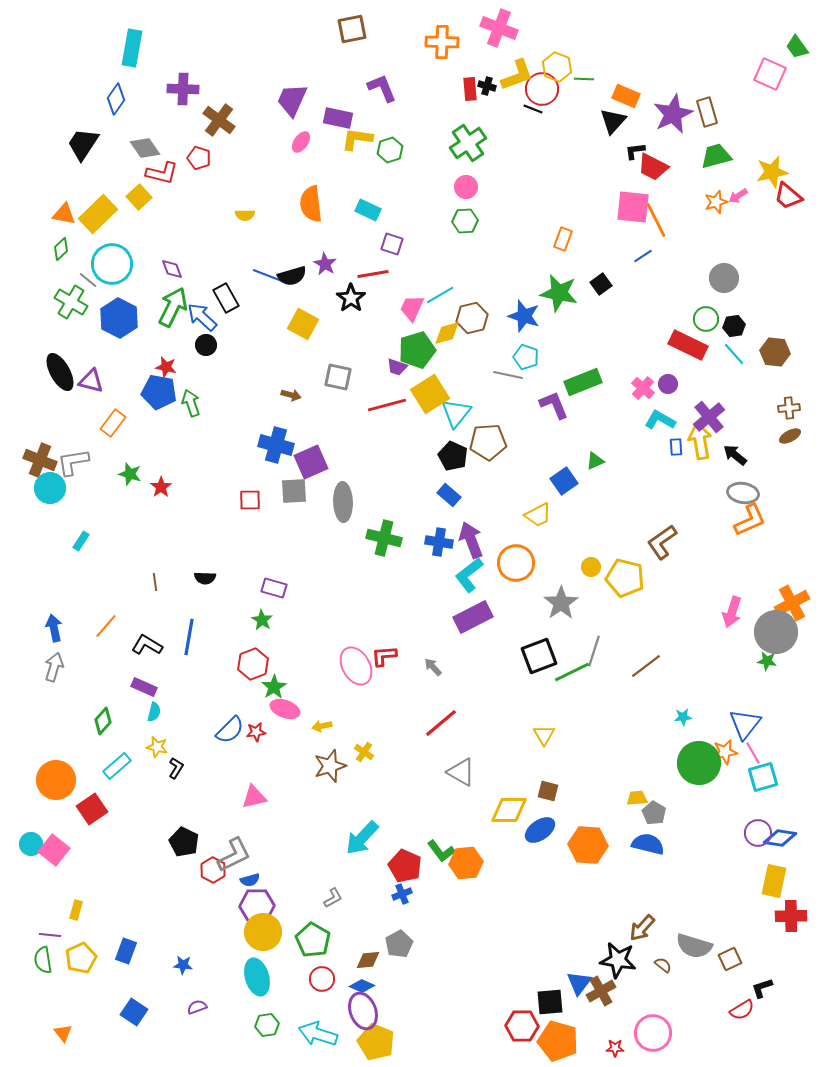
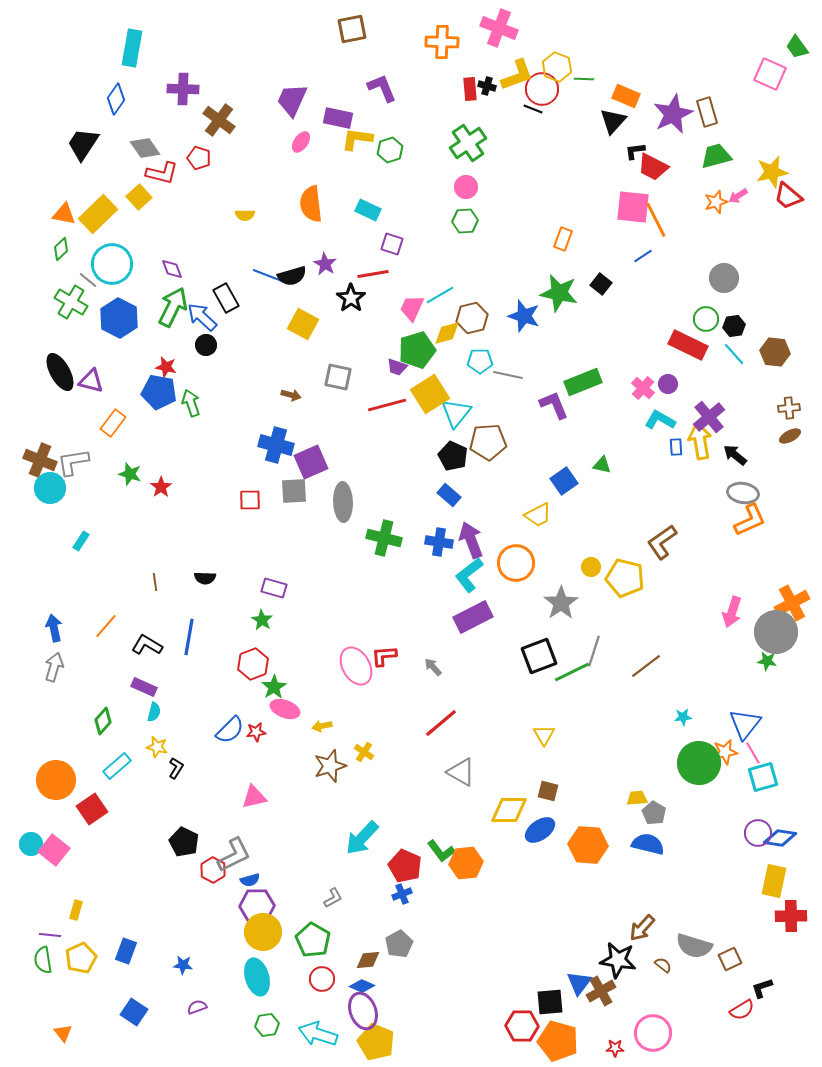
black square at (601, 284): rotated 15 degrees counterclockwise
cyan pentagon at (526, 357): moved 46 px left, 4 px down; rotated 20 degrees counterclockwise
green triangle at (595, 461): moved 7 px right, 4 px down; rotated 36 degrees clockwise
